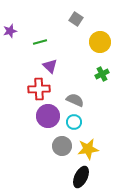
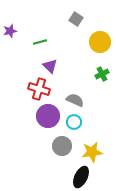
red cross: rotated 20 degrees clockwise
yellow star: moved 4 px right, 3 px down
